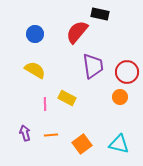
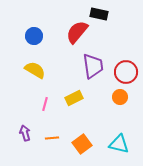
black rectangle: moved 1 px left
blue circle: moved 1 px left, 2 px down
red circle: moved 1 px left
yellow rectangle: moved 7 px right; rotated 54 degrees counterclockwise
pink line: rotated 16 degrees clockwise
orange line: moved 1 px right, 3 px down
